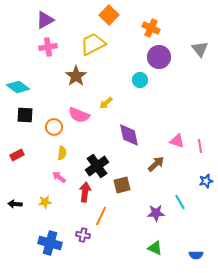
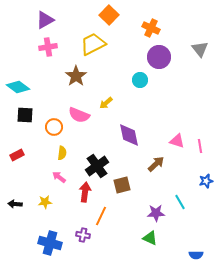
green triangle: moved 5 px left, 10 px up
